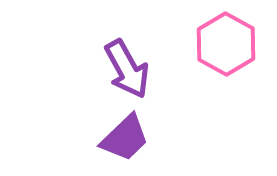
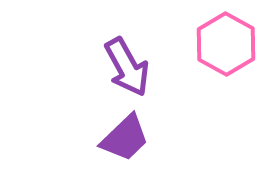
purple arrow: moved 2 px up
